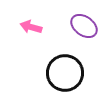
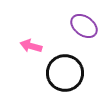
pink arrow: moved 19 px down
